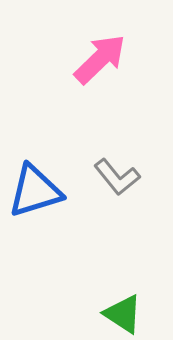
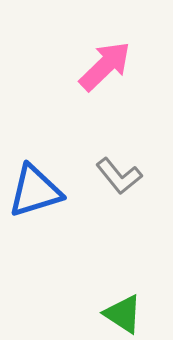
pink arrow: moved 5 px right, 7 px down
gray L-shape: moved 2 px right, 1 px up
